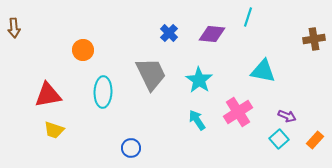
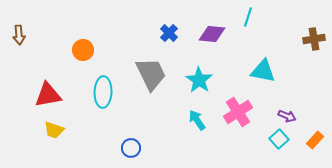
brown arrow: moved 5 px right, 7 px down
